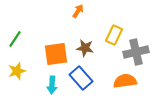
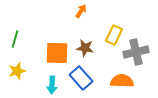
orange arrow: moved 3 px right
green line: rotated 18 degrees counterclockwise
orange square: moved 1 px right, 1 px up; rotated 10 degrees clockwise
orange semicircle: moved 3 px left; rotated 10 degrees clockwise
